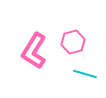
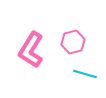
pink L-shape: moved 3 px left, 1 px up
